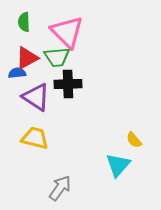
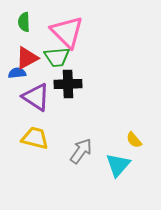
gray arrow: moved 21 px right, 37 px up
